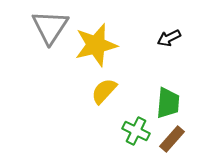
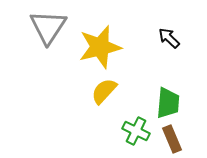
gray triangle: moved 2 px left
black arrow: rotated 70 degrees clockwise
yellow star: moved 4 px right, 2 px down
brown rectangle: rotated 64 degrees counterclockwise
